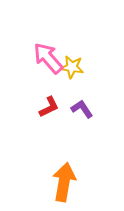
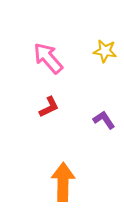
yellow star: moved 33 px right, 16 px up
purple L-shape: moved 22 px right, 11 px down
orange arrow: moved 1 px left; rotated 9 degrees counterclockwise
